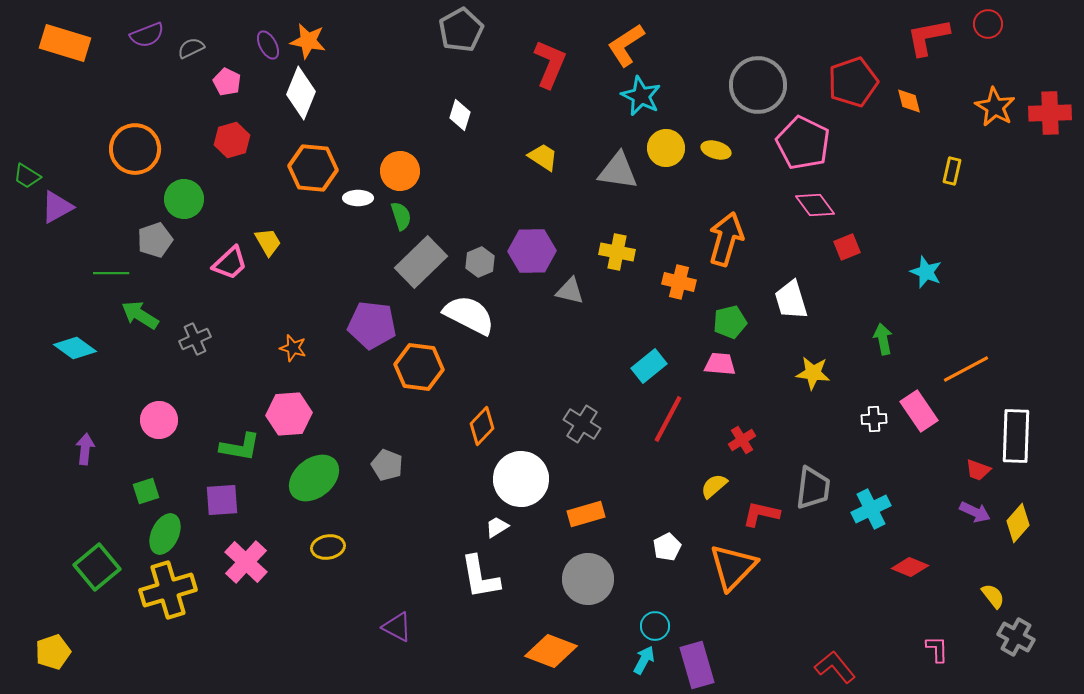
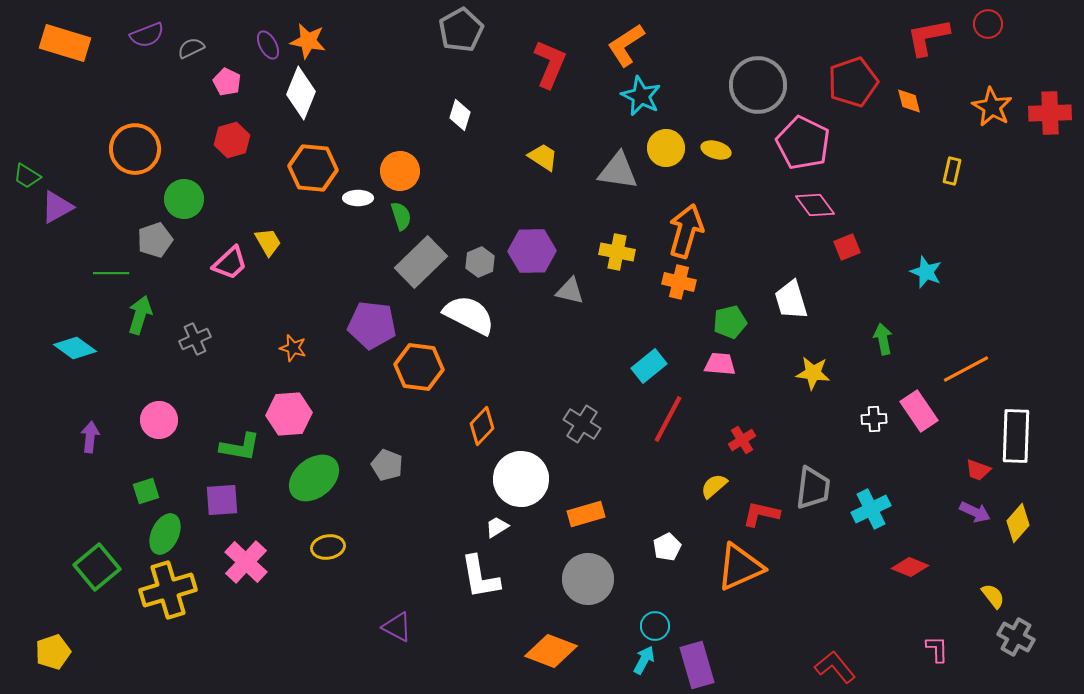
orange star at (995, 107): moved 3 px left
orange arrow at (726, 239): moved 40 px left, 8 px up
green arrow at (140, 315): rotated 75 degrees clockwise
purple arrow at (85, 449): moved 5 px right, 12 px up
orange triangle at (733, 567): moved 7 px right; rotated 22 degrees clockwise
